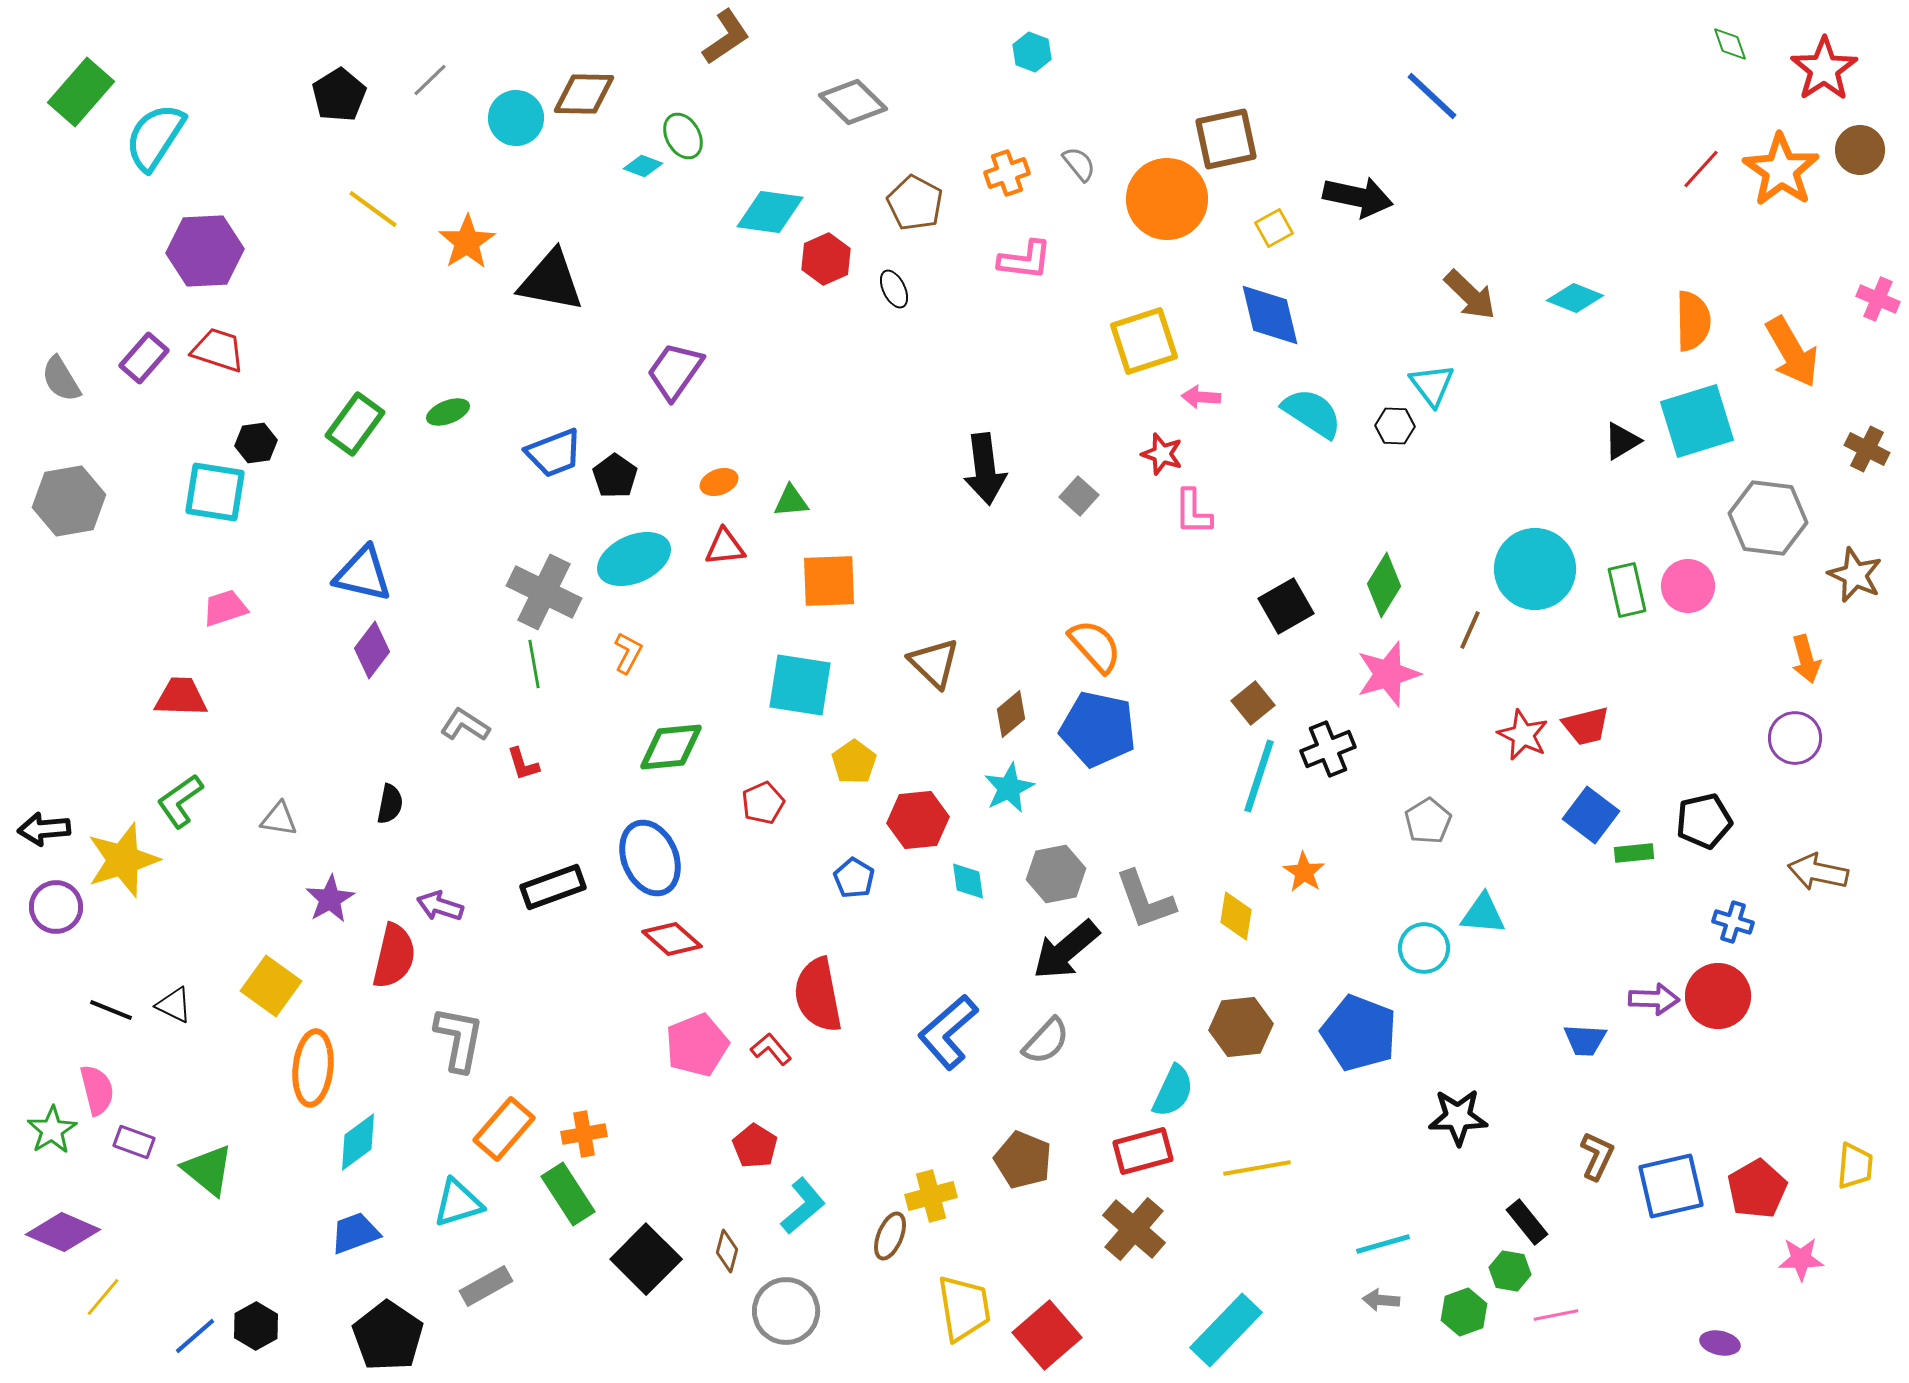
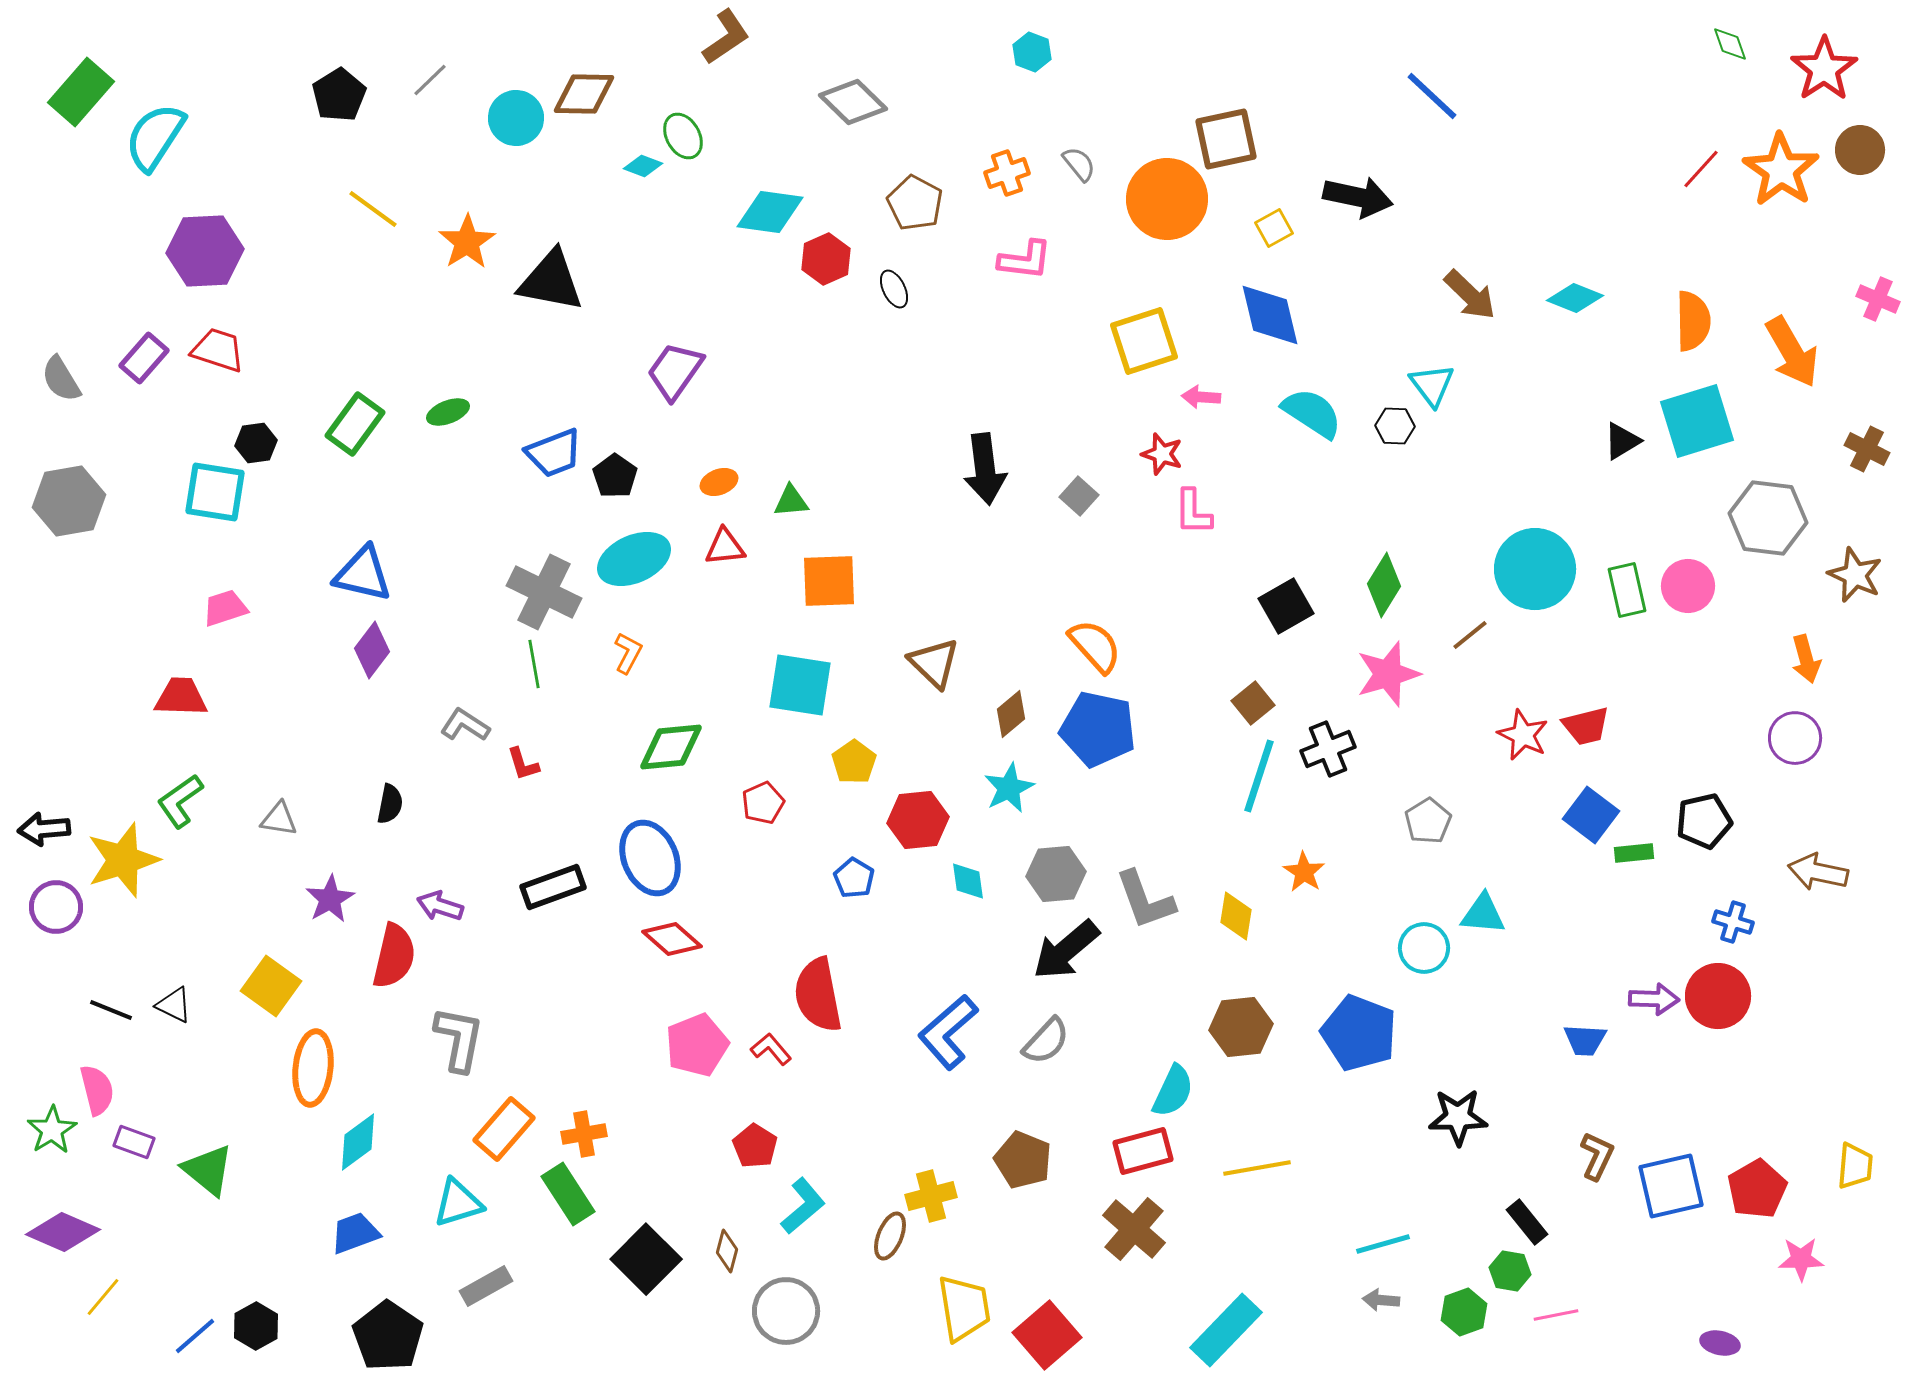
brown line at (1470, 630): moved 5 px down; rotated 27 degrees clockwise
gray hexagon at (1056, 874): rotated 6 degrees clockwise
